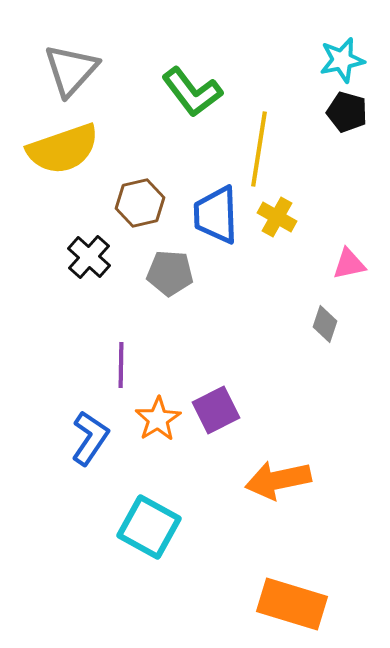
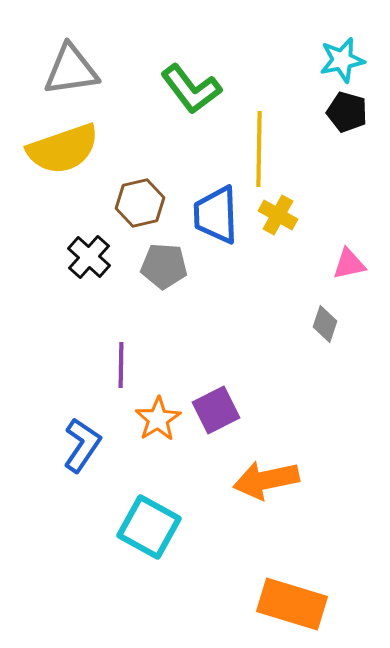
gray triangle: rotated 40 degrees clockwise
green L-shape: moved 1 px left, 3 px up
yellow line: rotated 8 degrees counterclockwise
yellow cross: moved 1 px right, 2 px up
gray pentagon: moved 6 px left, 7 px up
blue L-shape: moved 8 px left, 7 px down
orange arrow: moved 12 px left
